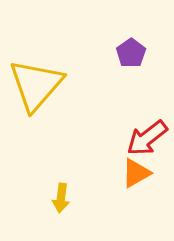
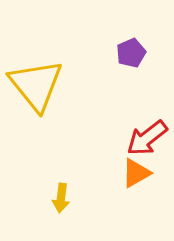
purple pentagon: rotated 12 degrees clockwise
yellow triangle: rotated 20 degrees counterclockwise
